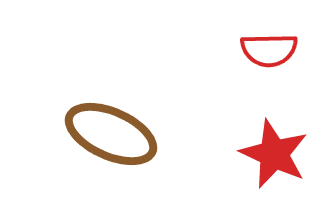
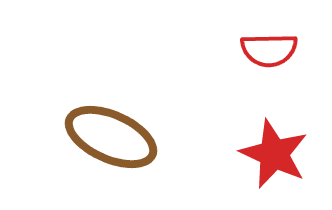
brown ellipse: moved 3 px down
